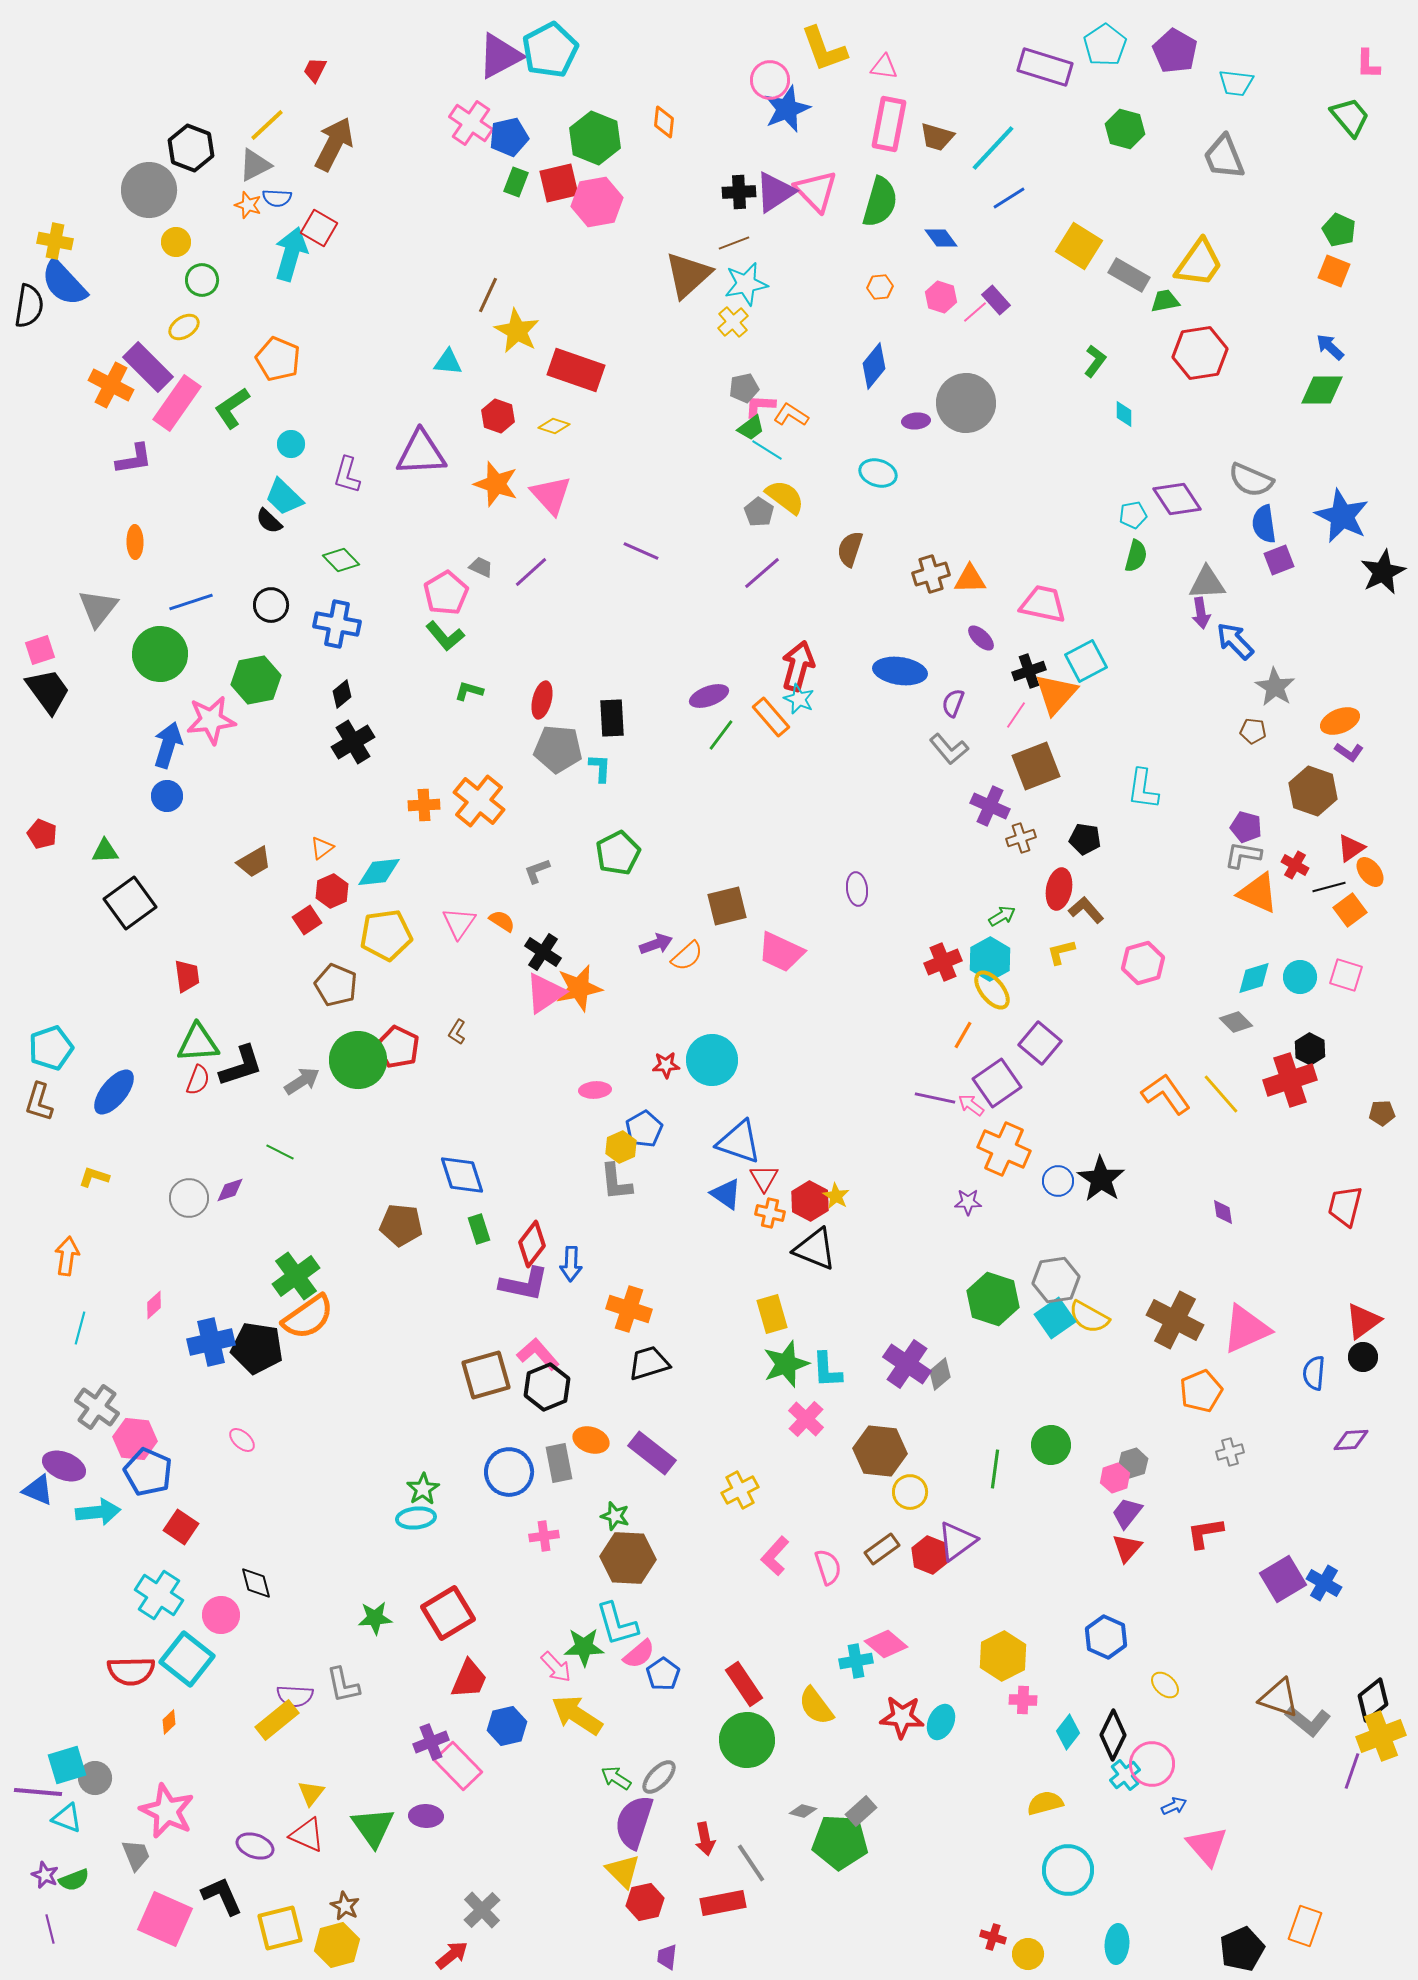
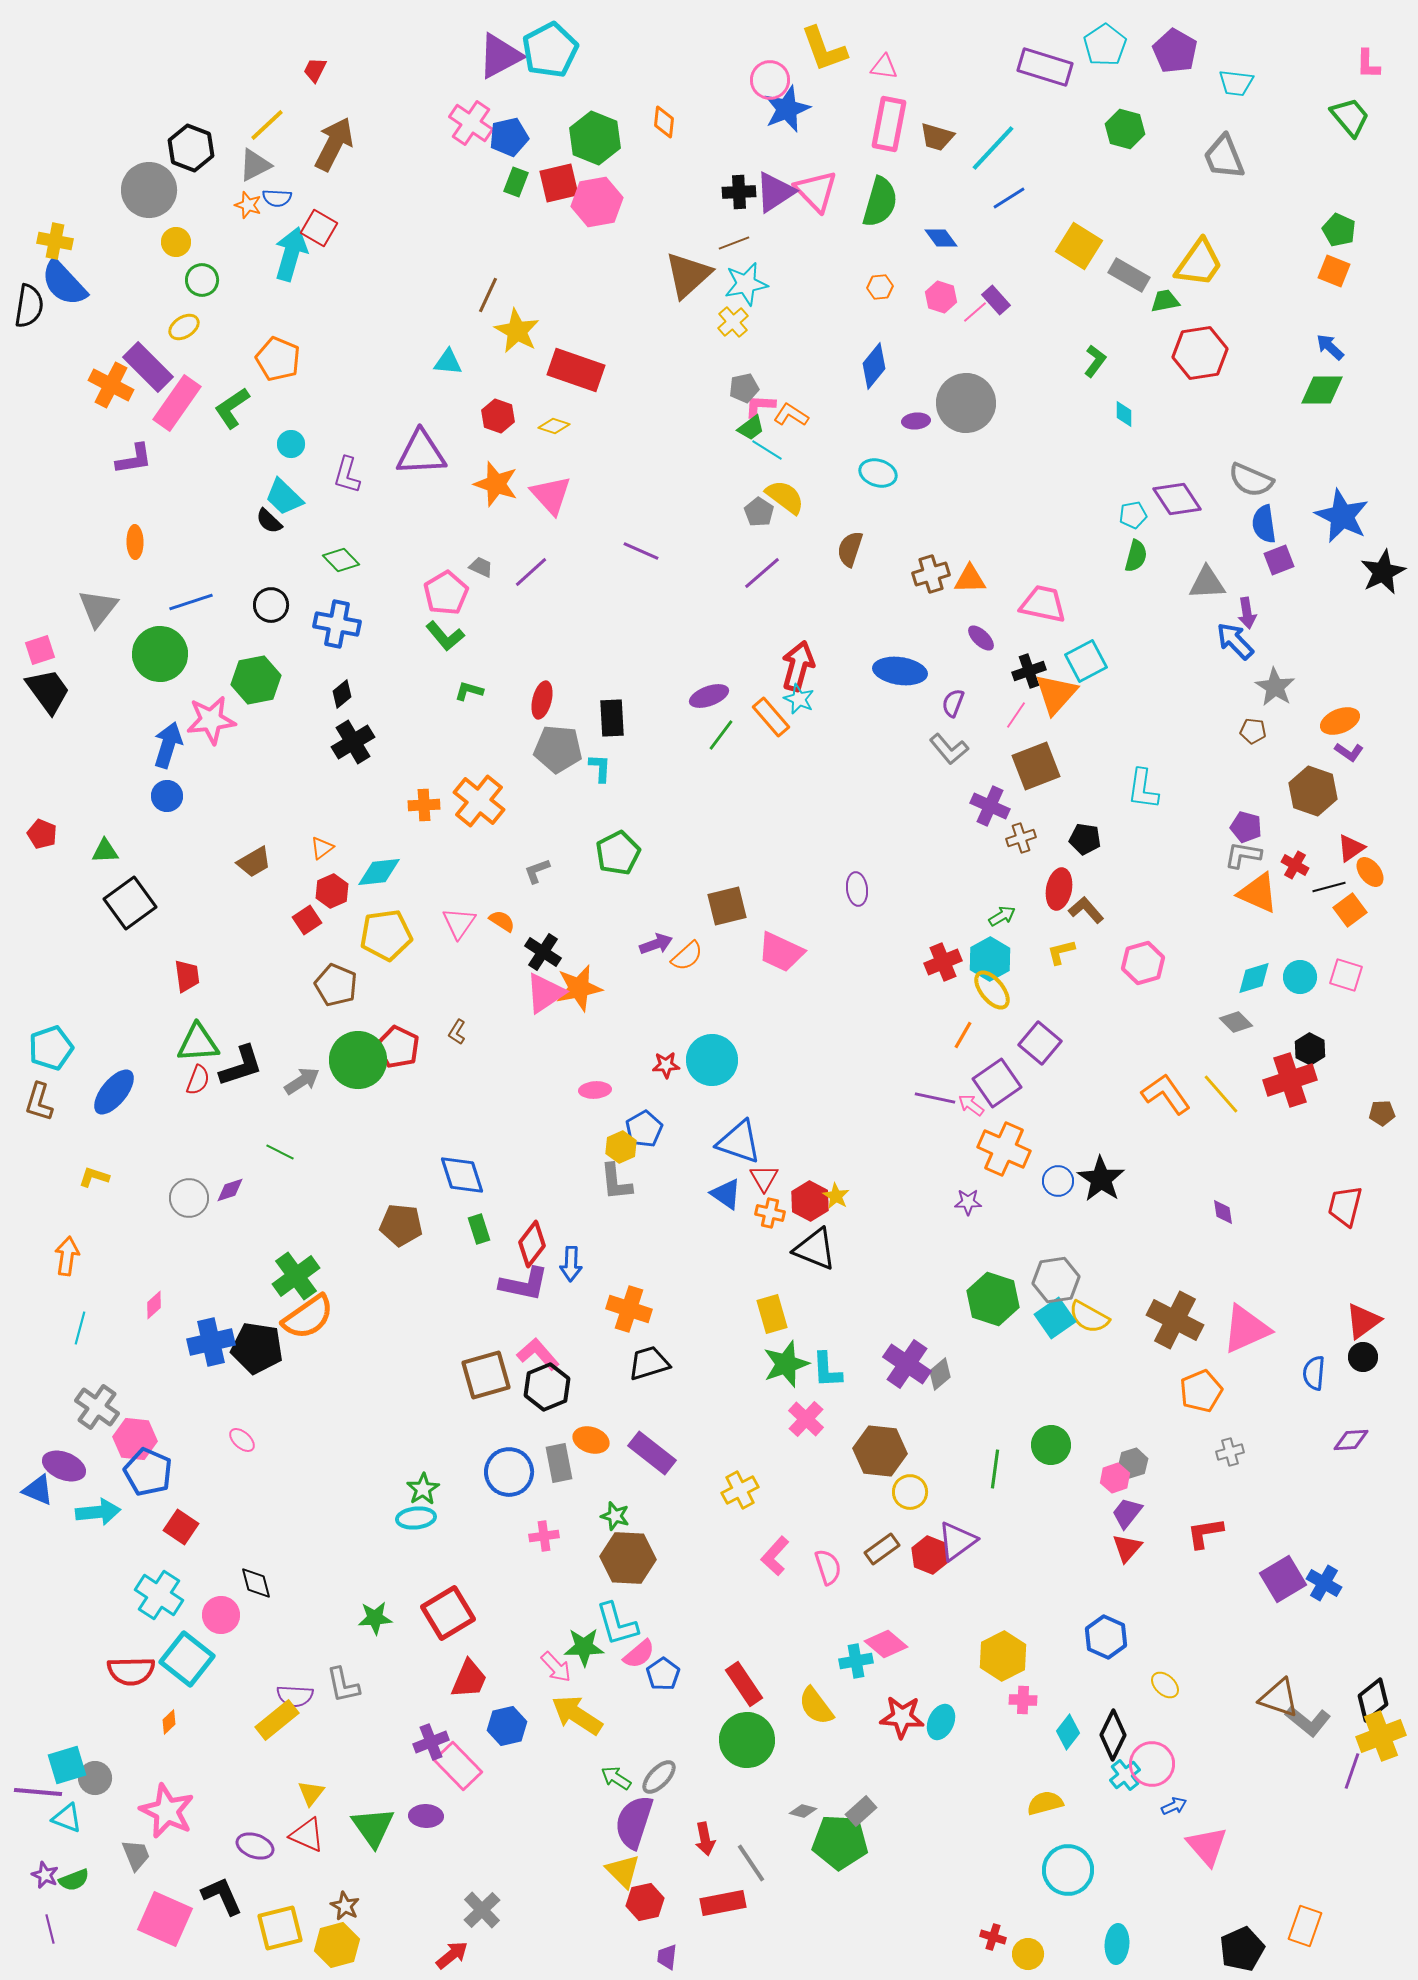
purple arrow at (1201, 613): moved 46 px right
